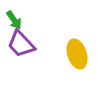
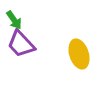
yellow ellipse: moved 2 px right
